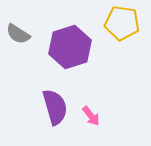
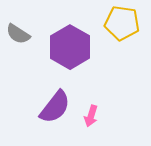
purple hexagon: rotated 12 degrees counterclockwise
purple semicircle: rotated 54 degrees clockwise
pink arrow: rotated 55 degrees clockwise
